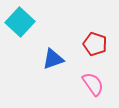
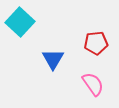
red pentagon: moved 1 px right, 1 px up; rotated 25 degrees counterclockwise
blue triangle: rotated 40 degrees counterclockwise
